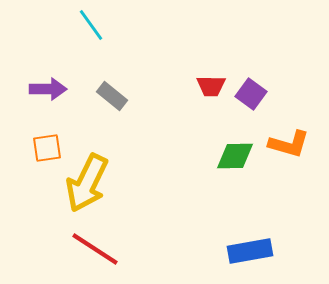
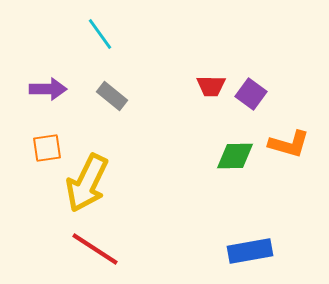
cyan line: moved 9 px right, 9 px down
